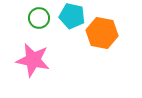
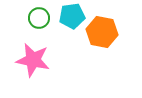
cyan pentagon: rotated 20 degrees counterclockwise
orange hexagon: moved 1 px up
